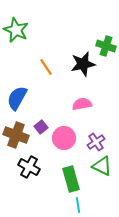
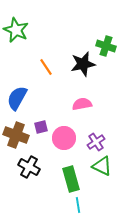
purple square: rotated 24 degrees clockwise
